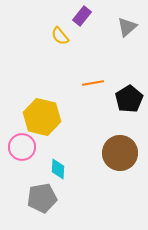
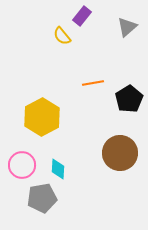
yellow semicircle: moved 2 px right
yellow hexagon: rotated 18 degrees clockwise
pink circle: moved 18 px down
